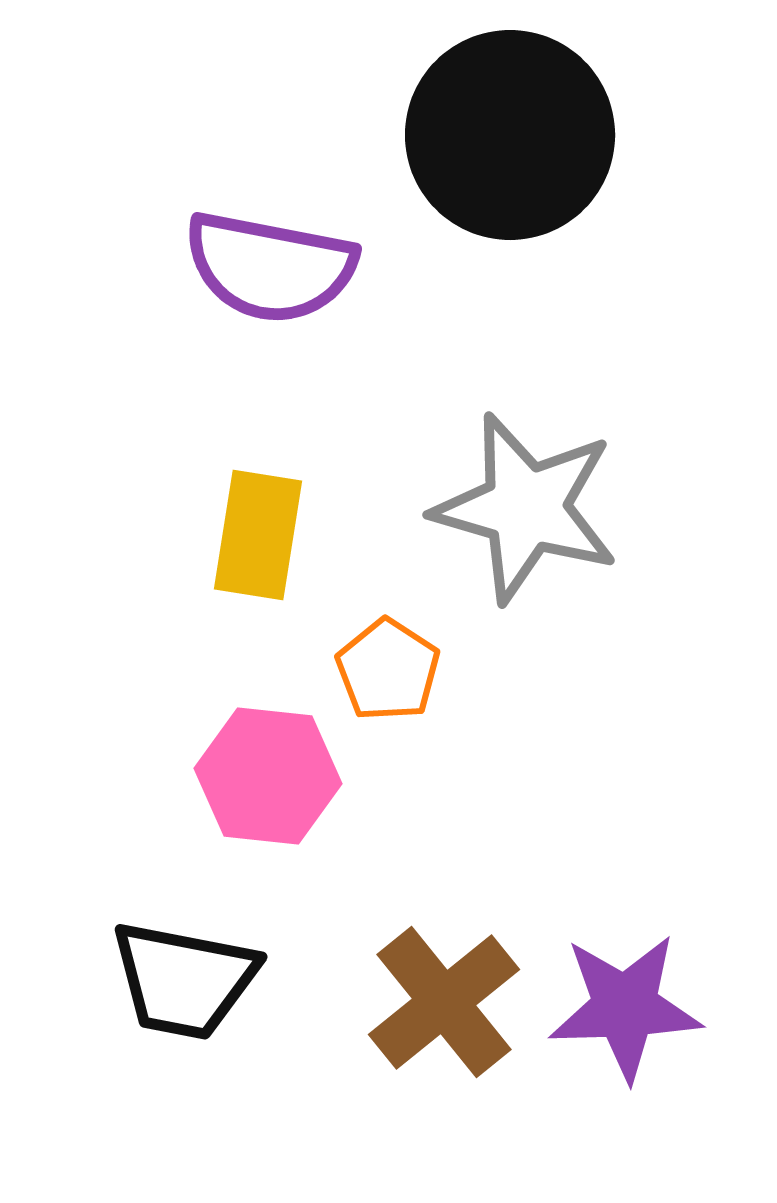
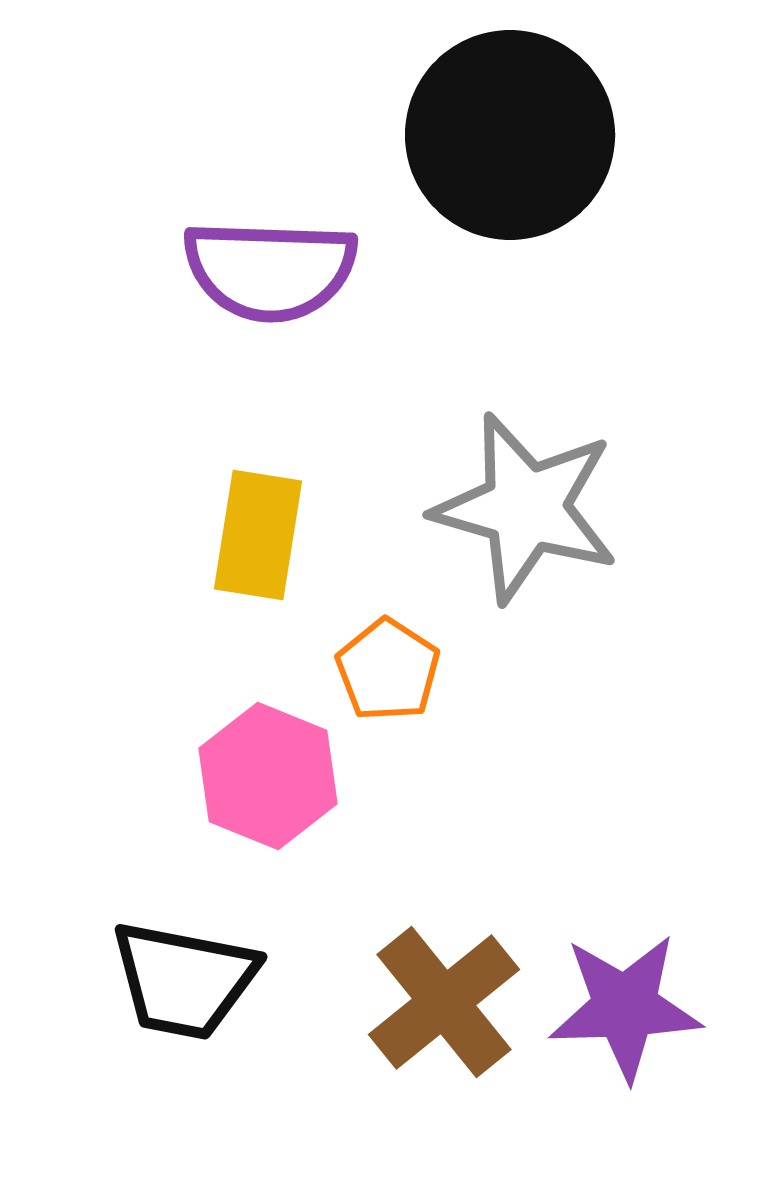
purple semicircle: moved 3 px down; rotated 9 degrees counterclockwise
pink hexagon: rotated 16 degrees clockwise
